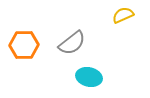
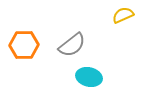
gray semicircle: moved 2 px down
